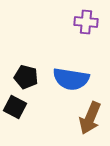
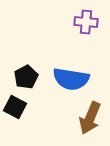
black pentagon: rotated 30 degrees clockwise
